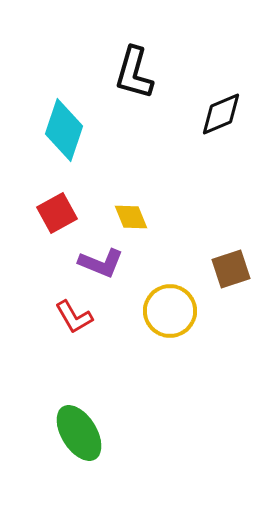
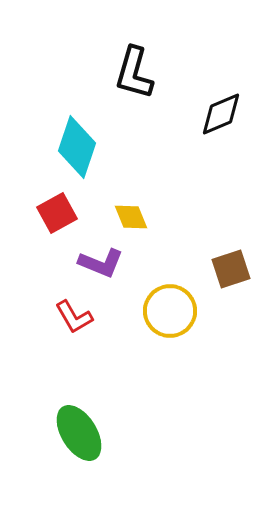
cyan diamond: moved 13 px right, 17 px down
